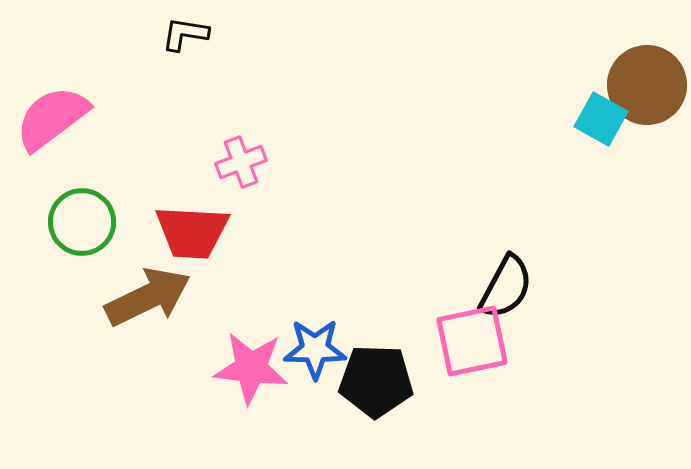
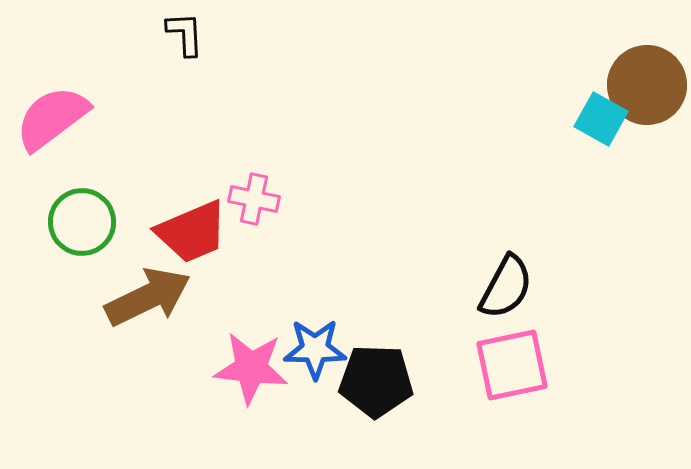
black L-shape: rotated 78 degrees clockwise
pink cross: moved 13 px right, 37 px down; rotated 33 degrees clockwise
red trapezoid: rotated 26 degrees counterclockwise
pink square: moved 40 px right, 24 px down
